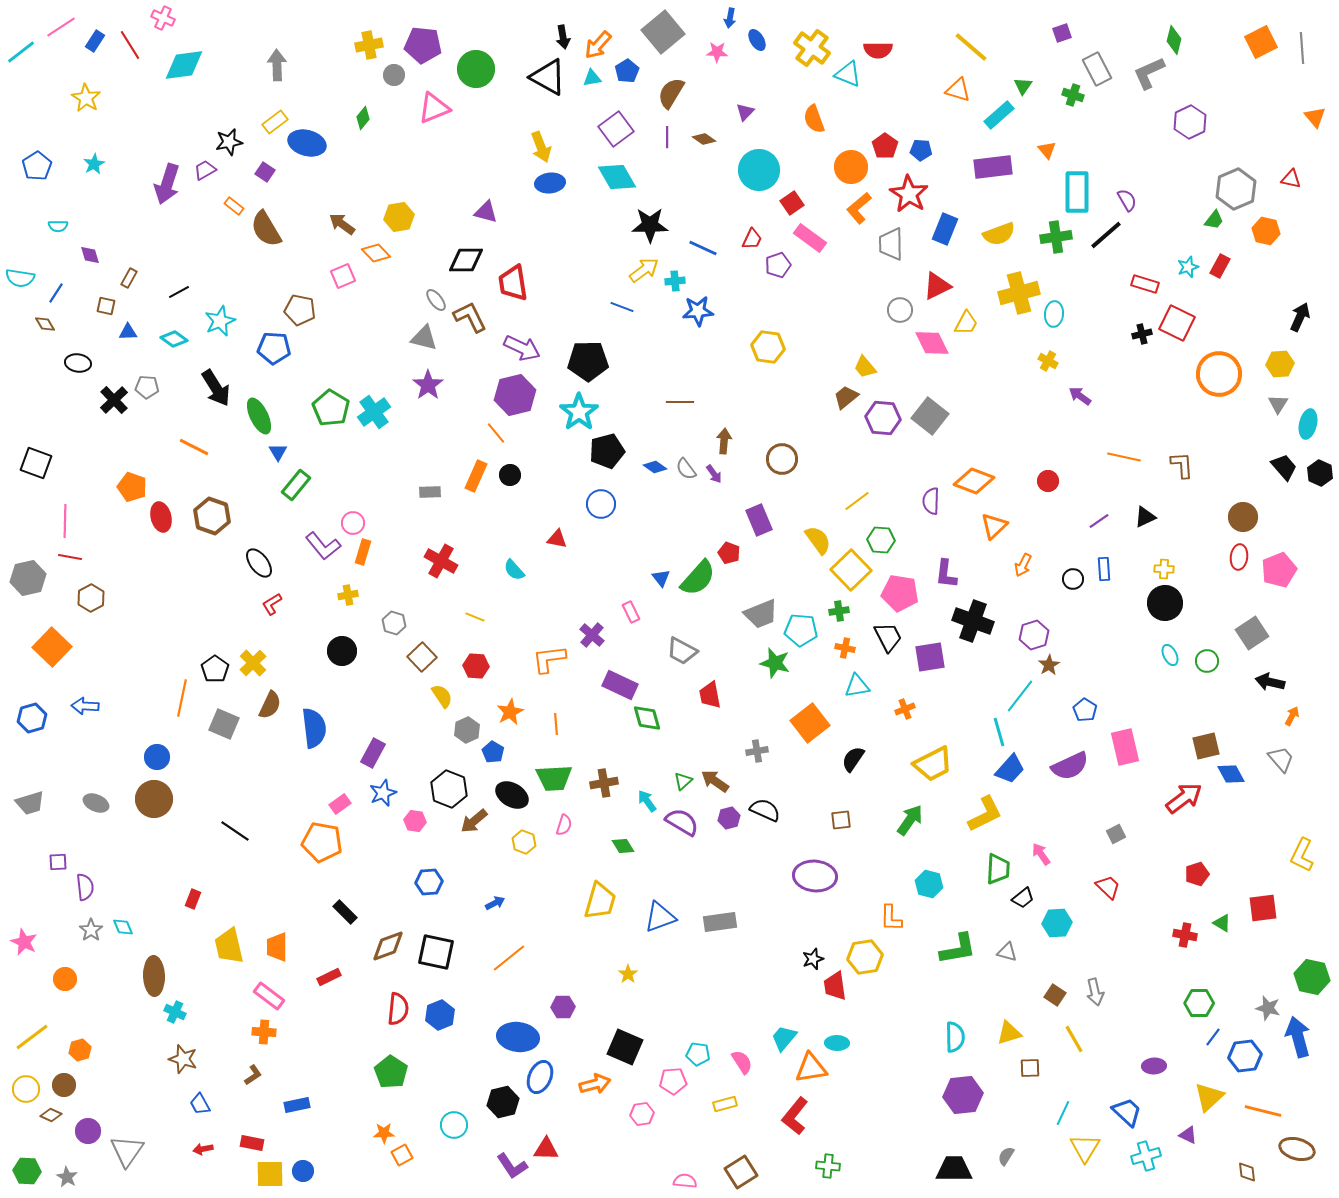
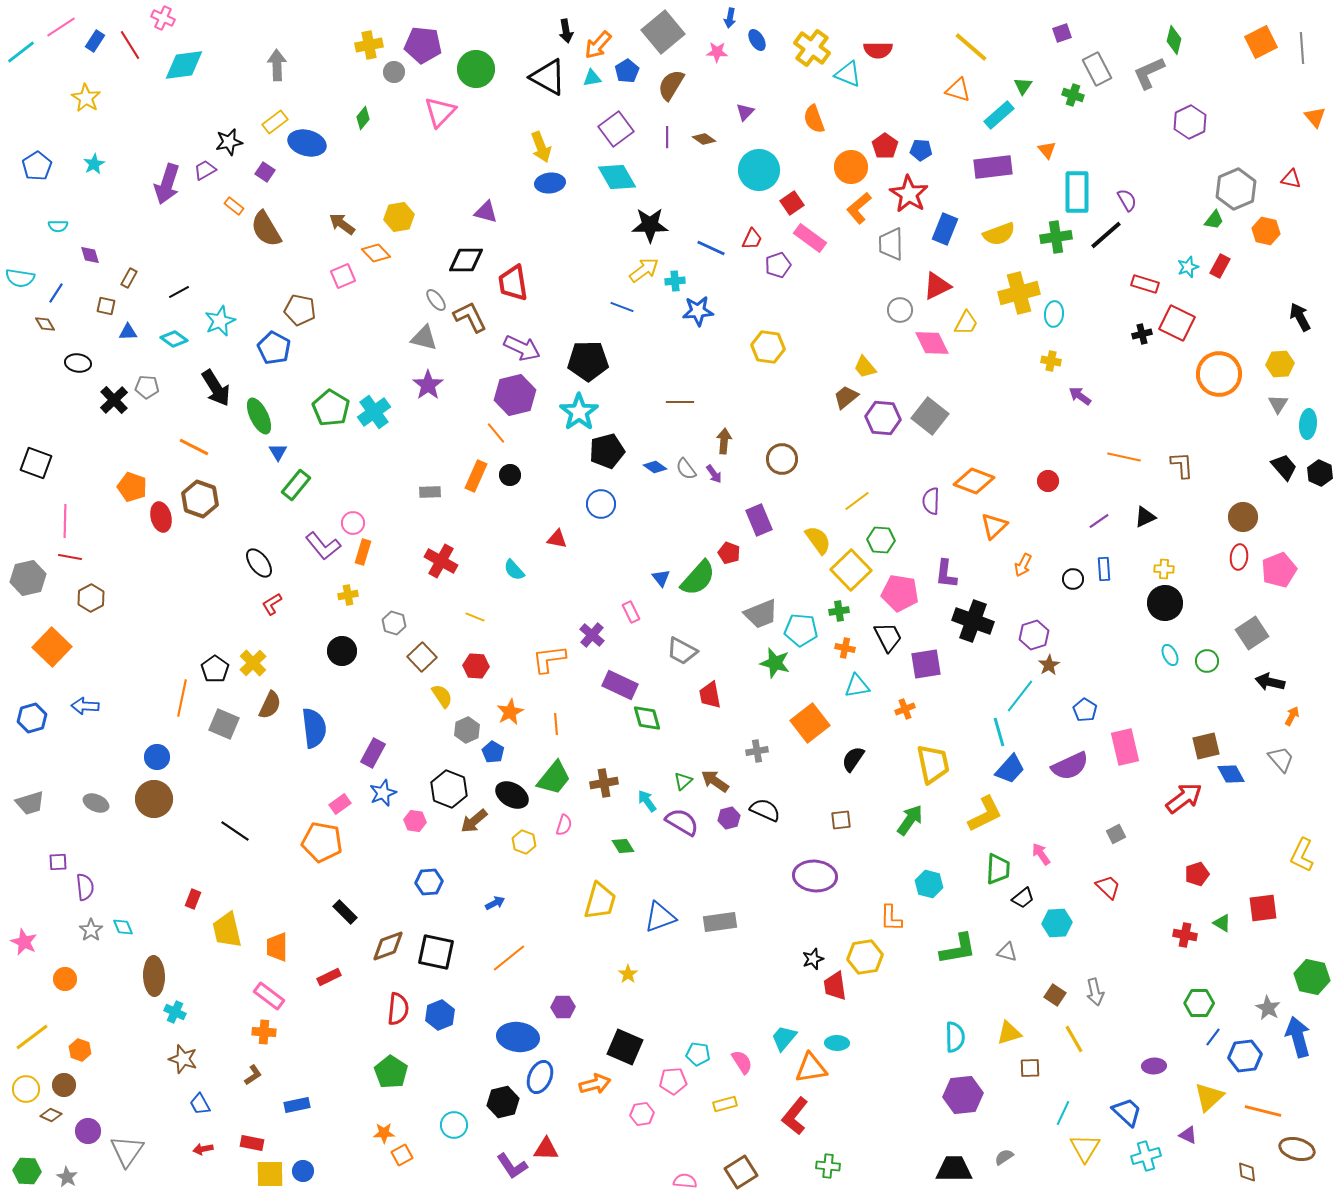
black arrow at (563, 37): moved 3 px right, 6 px up
gray circle at (394, 75): moved 3 px up
brown semicircle at (671, 93): moved 8 px up
pink triangle at (434, 108): moved 6 px right, 4 px down; rotated 24 degrees counterclockwise
blue line at (703, 248): moved 8 px right
black arrow at (1300, 317): rotated 52 degrees counterclockwise
blue pentagon at (274, 348): rotated 24 degrees clockwise
yellow cross at (1048, 361): moved 3 px right; rotated 18 degrees counterclockwise
cyan ellipse at (1308, 424): rotated 8 degrees counterclockwise
brown hexagon at (212, 516): moved 12 px left, 17 px up
purple square at (930, 657): moved 4 px left, 7 px down
yellow trapezoid at (933, 764): rotated 75 degrees counterclockwise
green trapezoid at (554, 778): rotated 48 degrees counterclockwise
yellow trapezoid at (229, 946): moved 2 px left, 16 px up
gray star at (1268, 1008): rotated 15 degrees clockwise
orange hexagon at (80, 1050): rotated 25 degrees counterclockwise
gray semicircle at (1006, 1156): moved 2 px left, 1 px down; rotated 24 degrees clockwise
